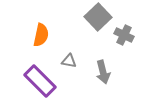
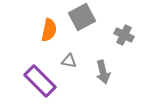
gray square: moved 16 px left; rotated 16 degrees clockwise
orange semicircle: moved 8 px right, 5 px up
